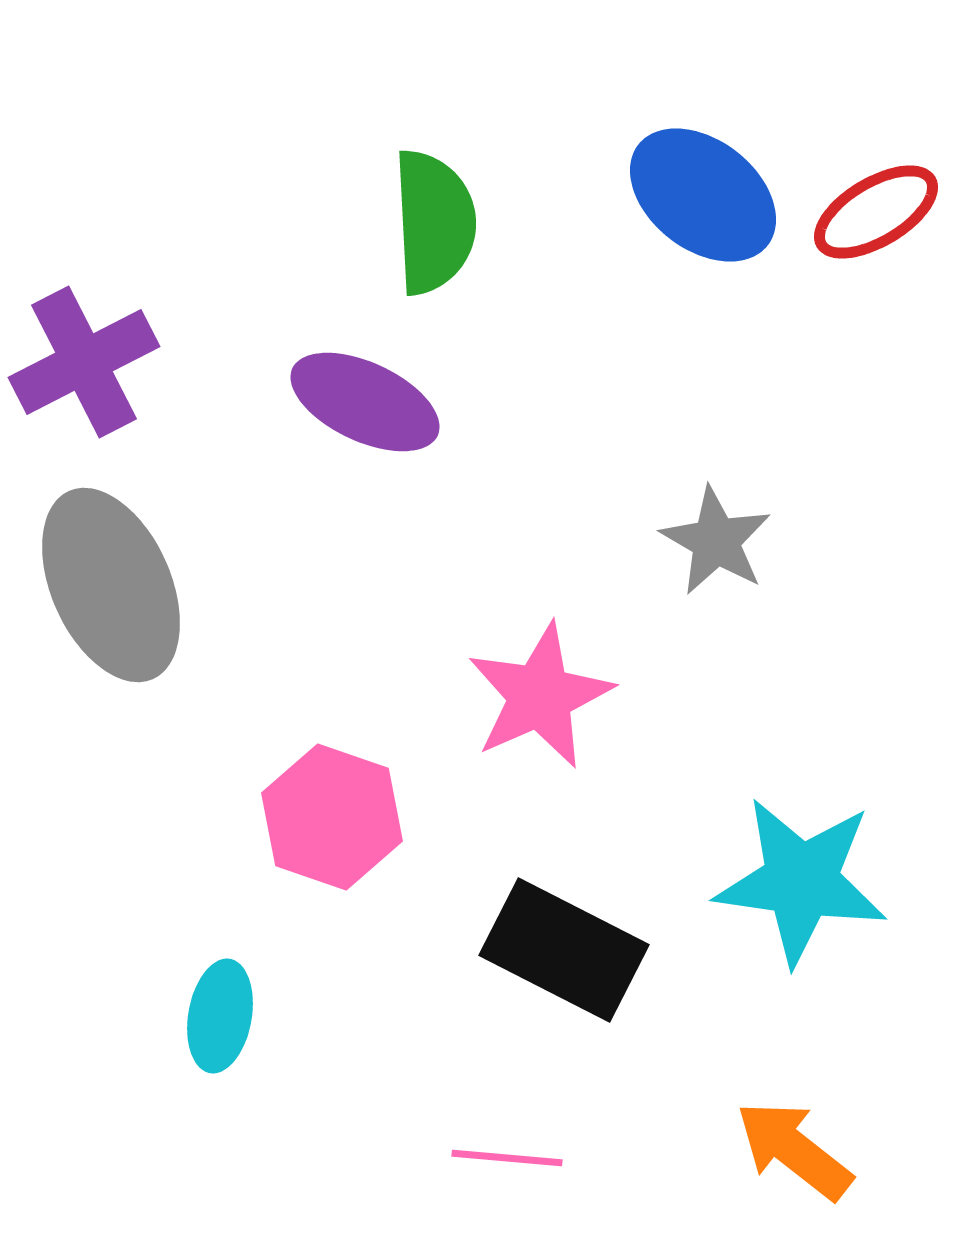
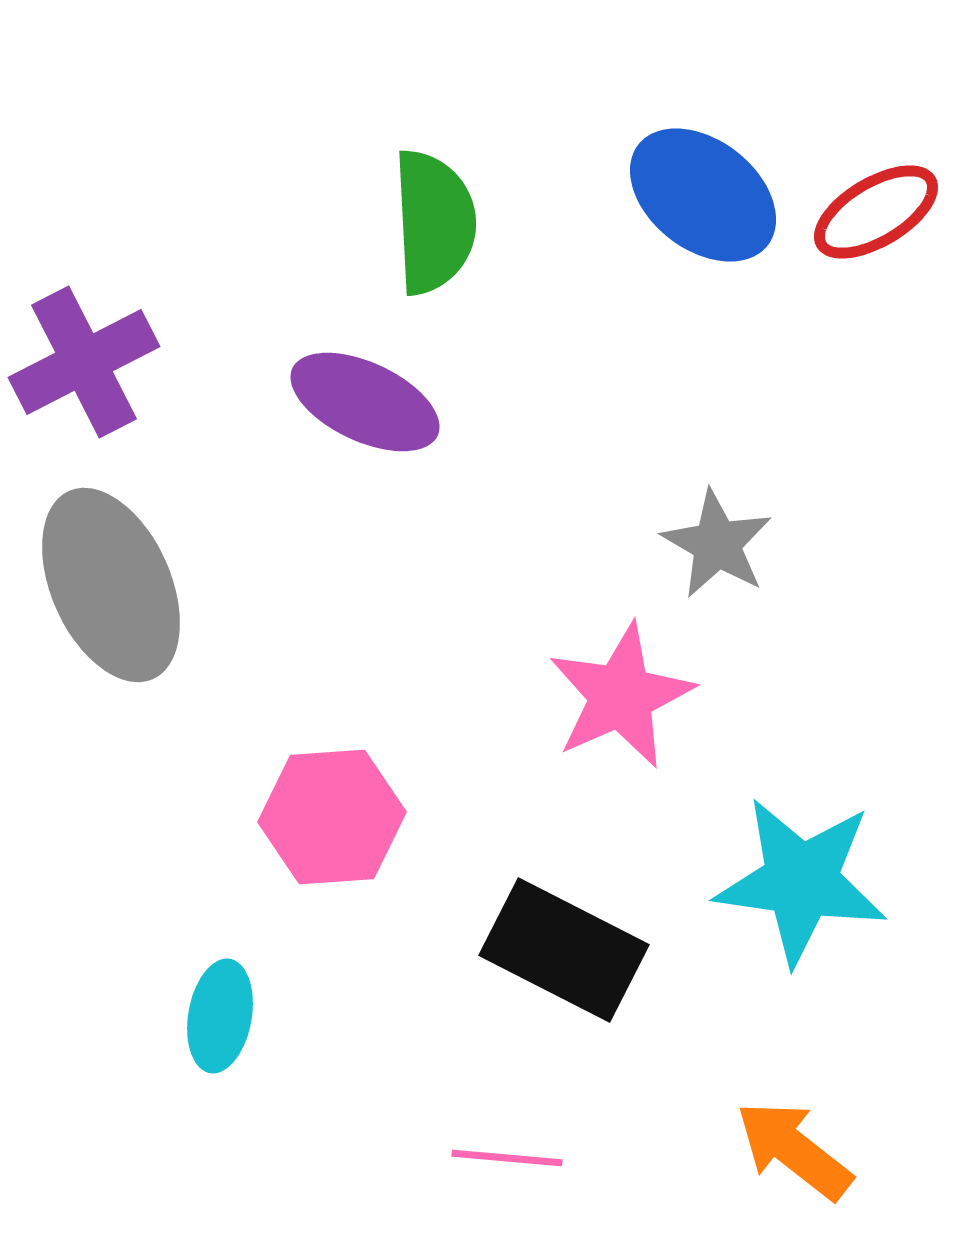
gray star: moved 1 px right, 3 px down
pink star: moved 81 px right
pink hexagon: rotated 23 degrees counterclockwise
